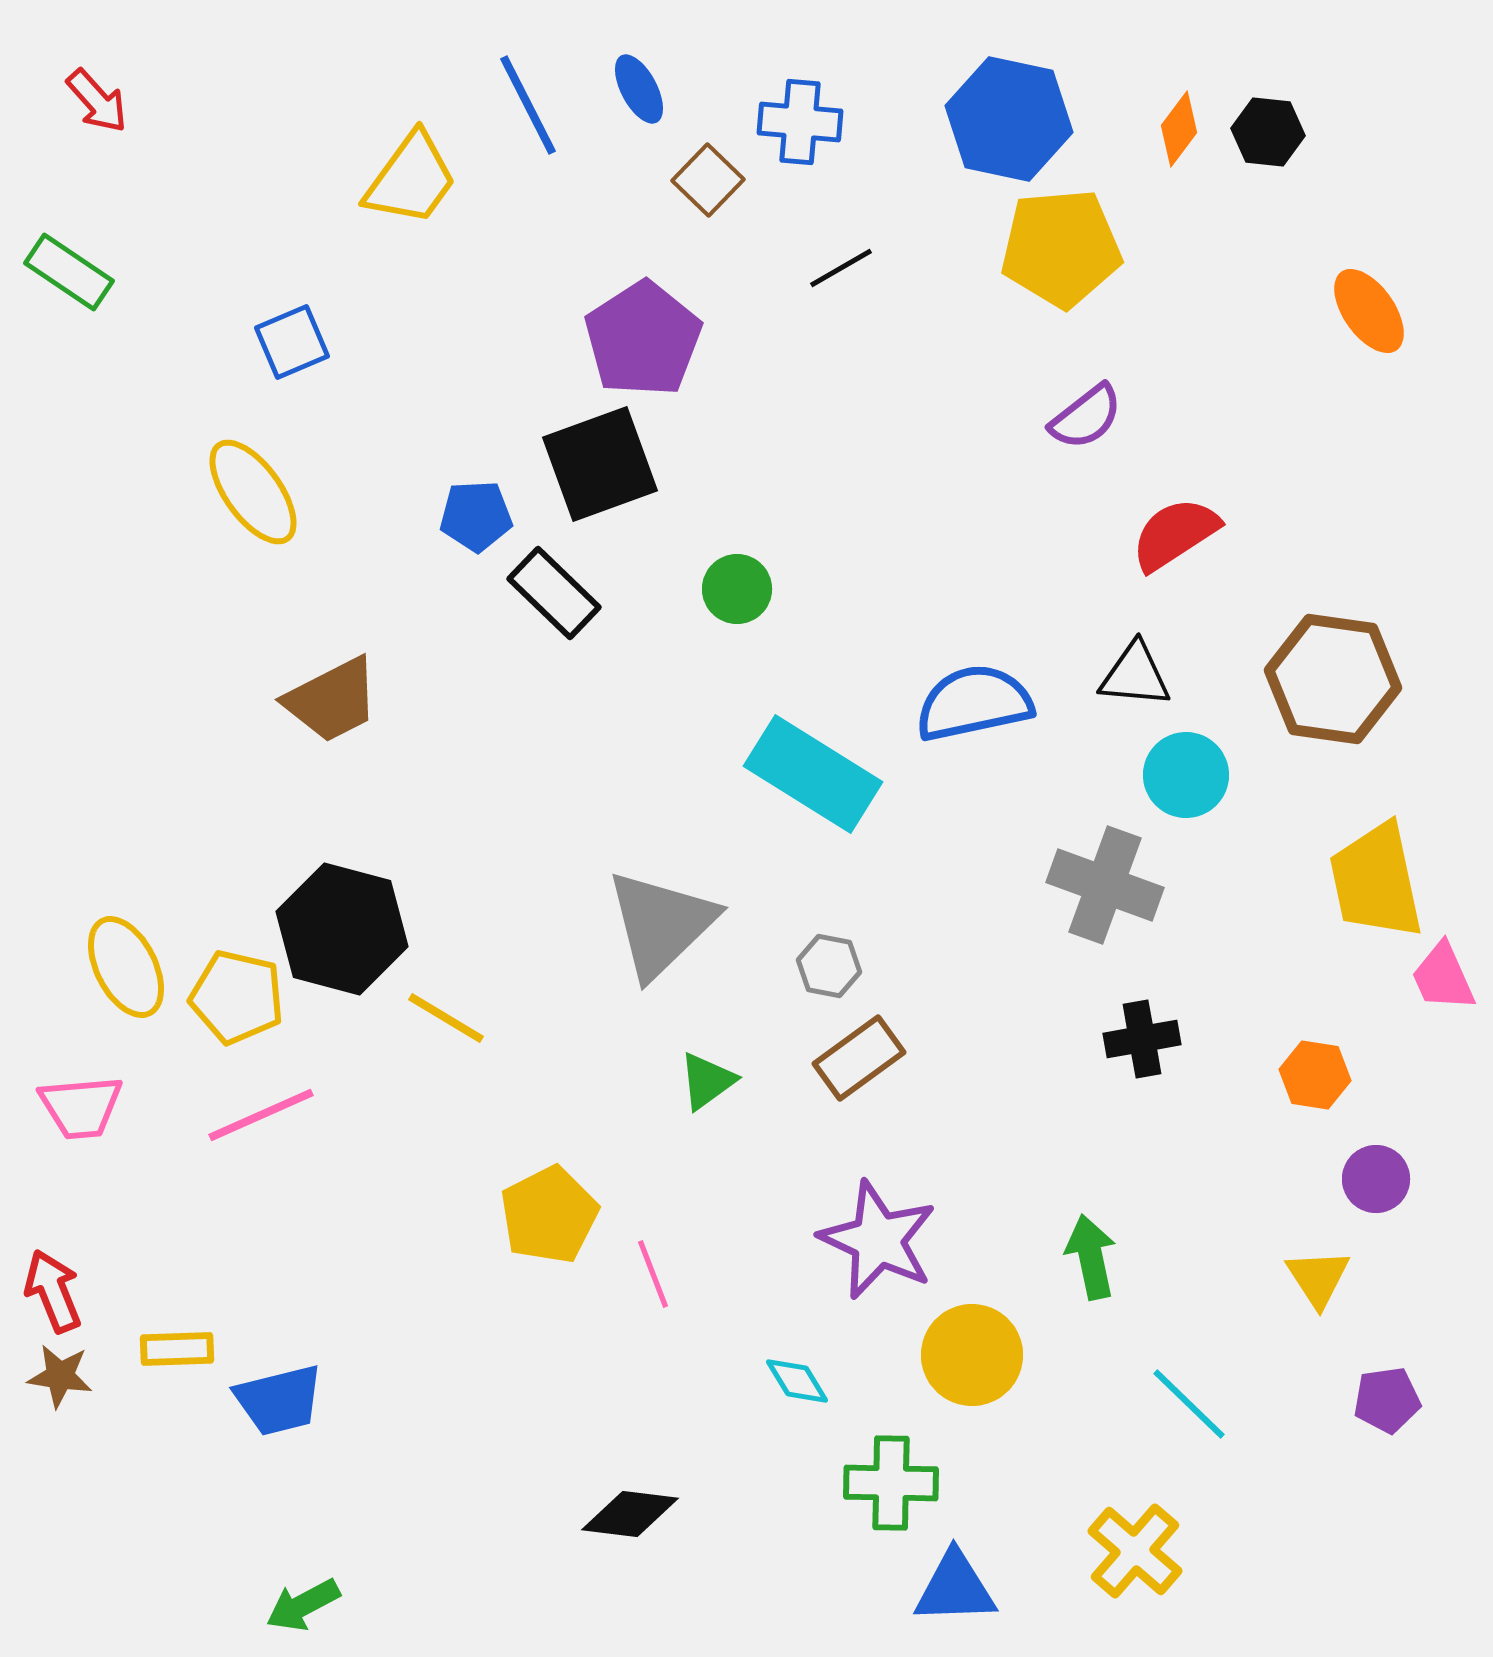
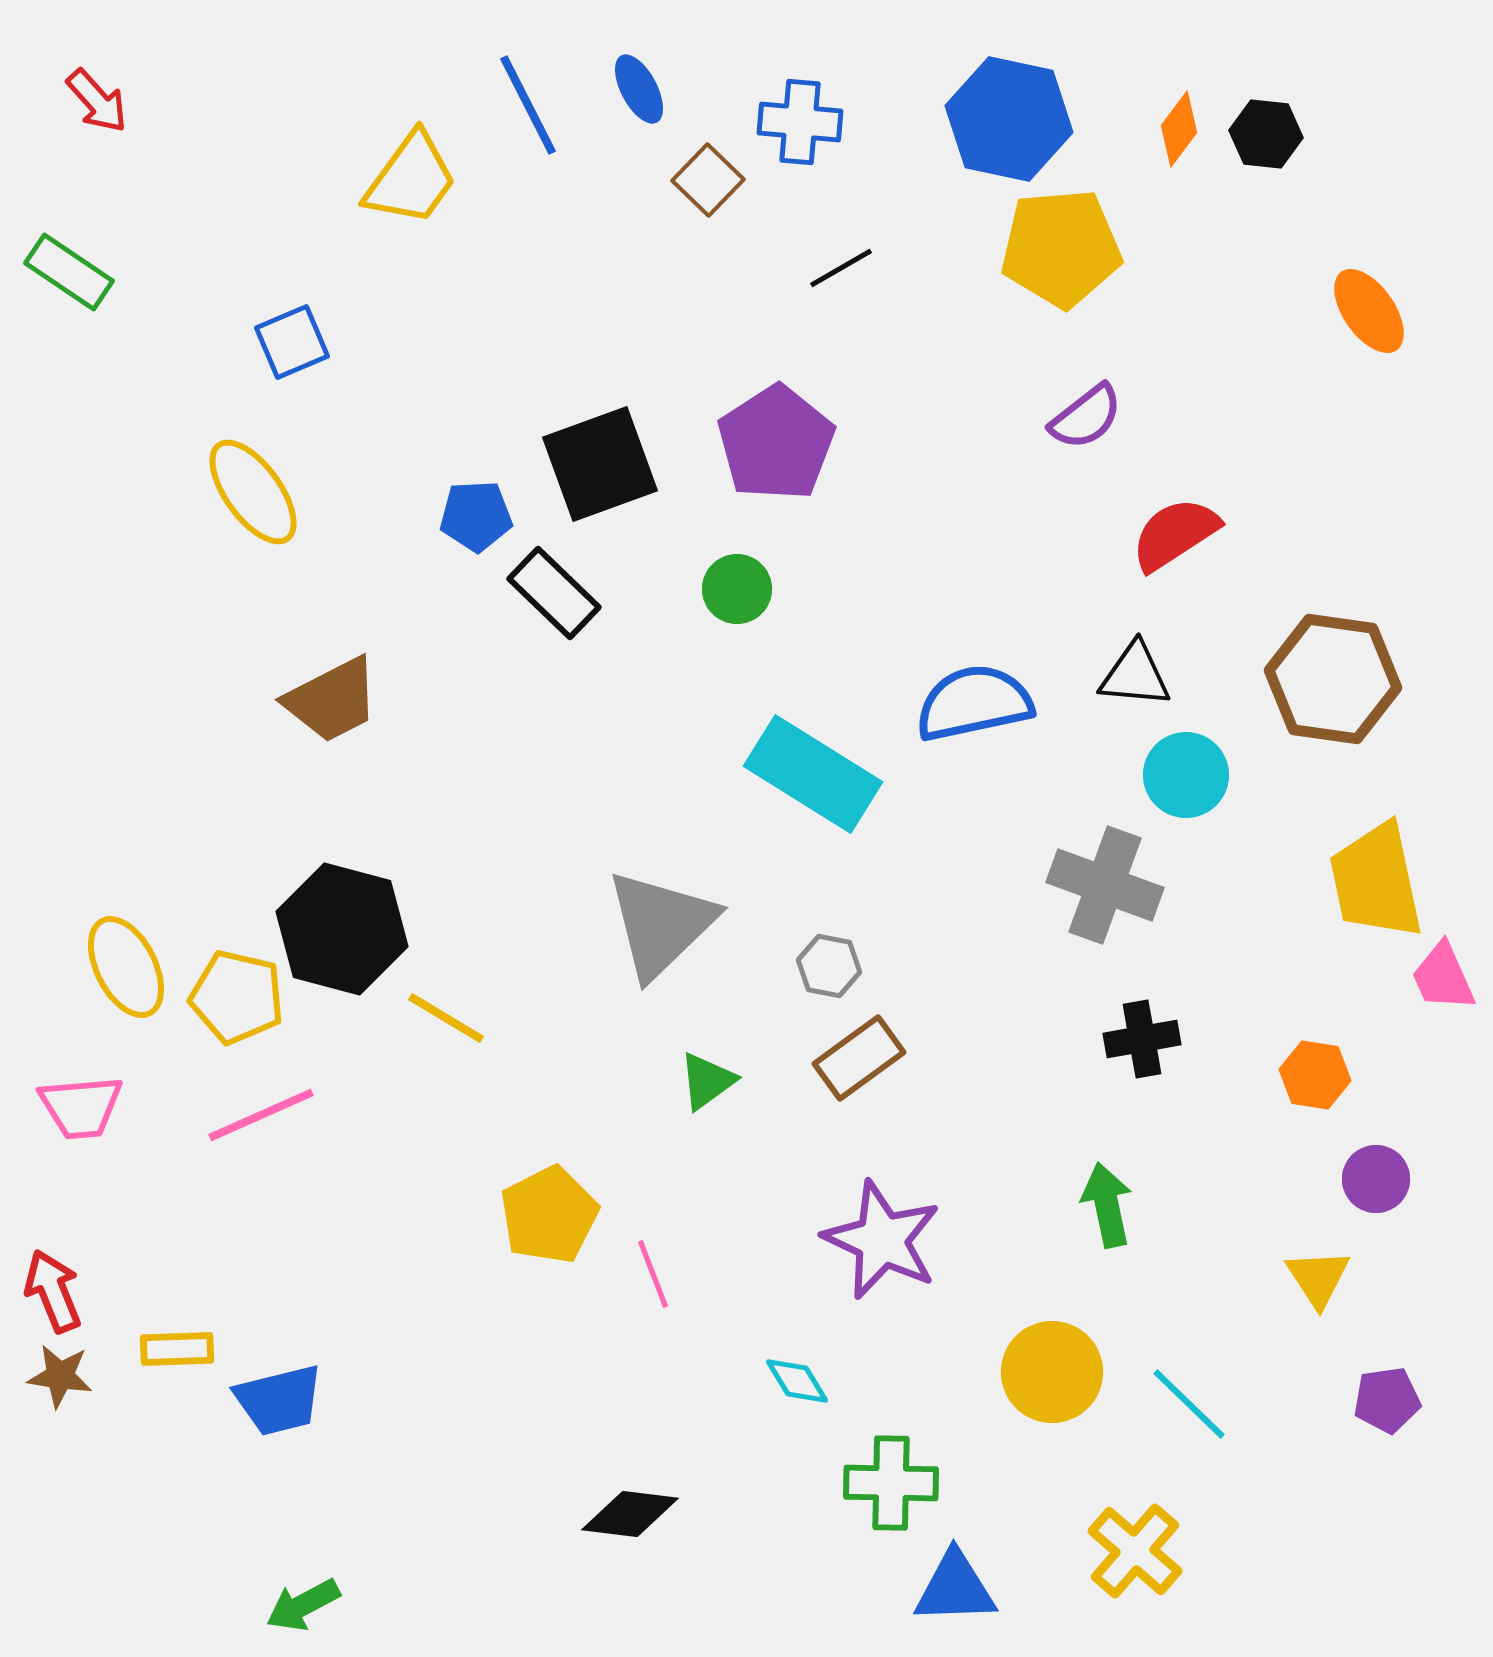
black hexagon at (1268, 132): moved 2 px left, 2 px down
purple pentagon at (643, 339): moved 133 px right, 104 px down
purple star at (878, 1240): moved 4 px right
green arrow at (1091, 1257): moved 16 px right, 52 px up
yellow circle at (972, 1355): moved 80 px right, 17 px down
